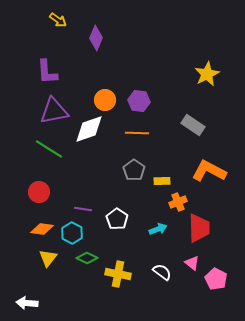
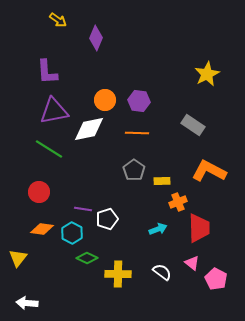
white diamond: rotated 8 degrees clockwise
white pentagon: moved 10 px left; rotated 20 degrees clockwise
yellow triangle: moved 30 px left
yellow cross: rotated 10 degrees counterclockwise
